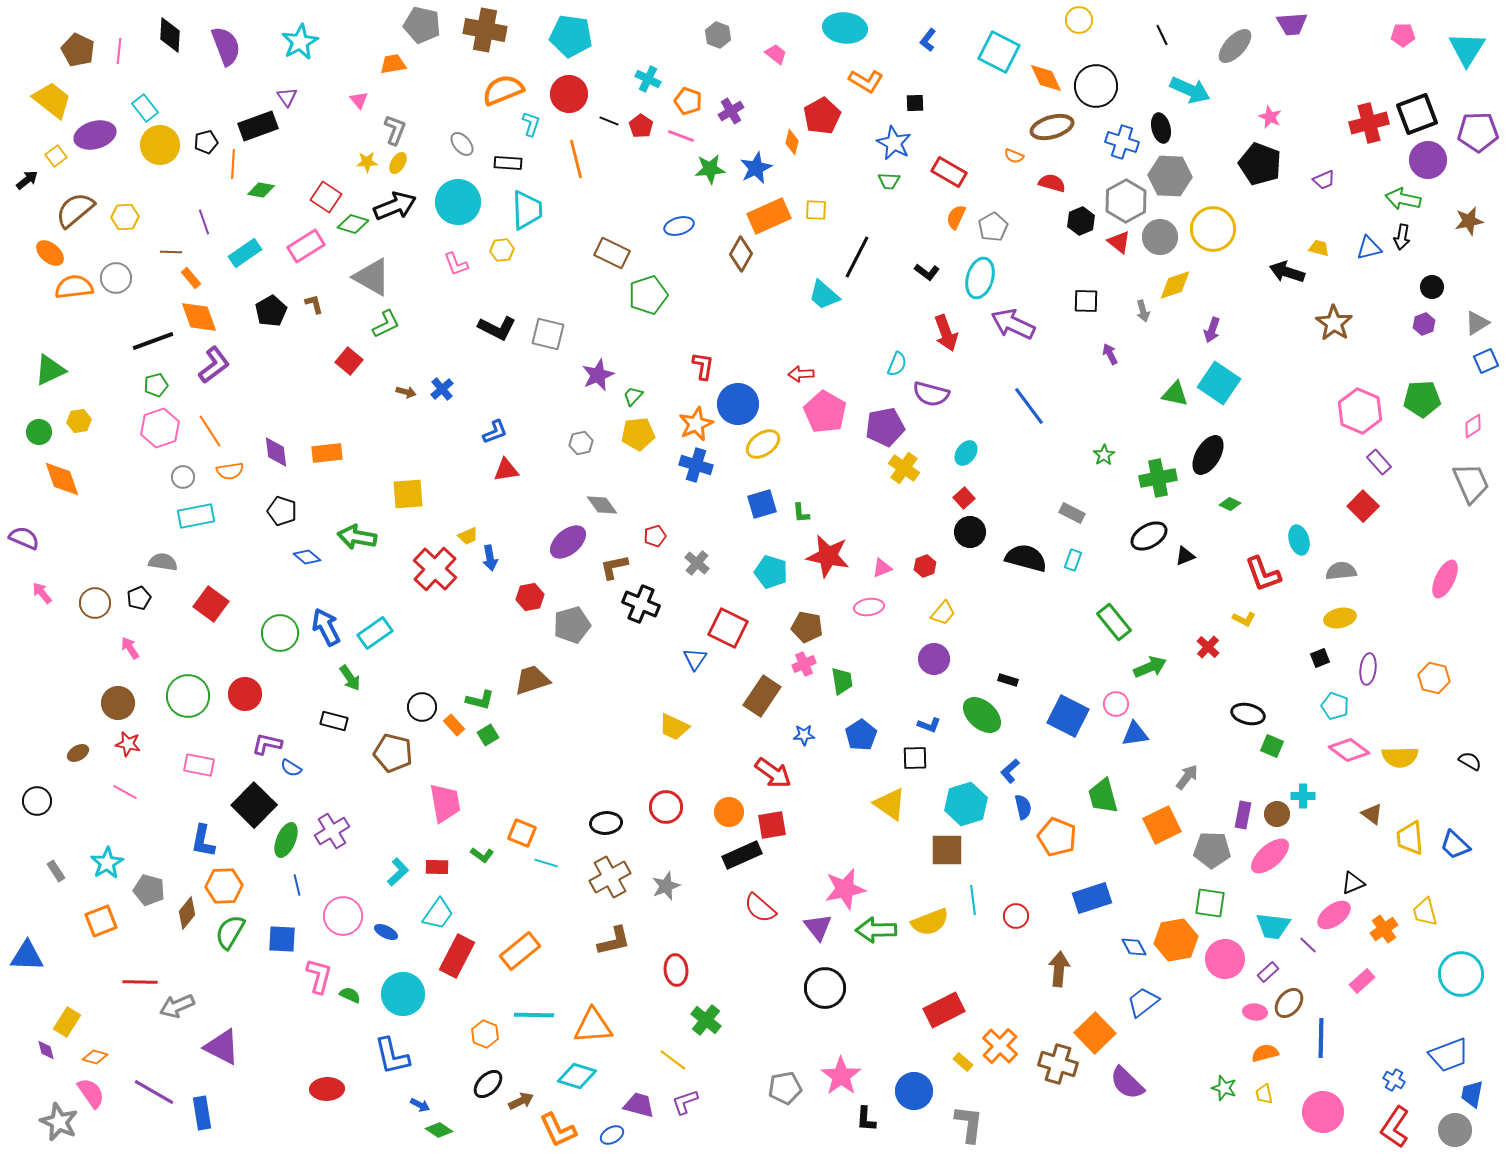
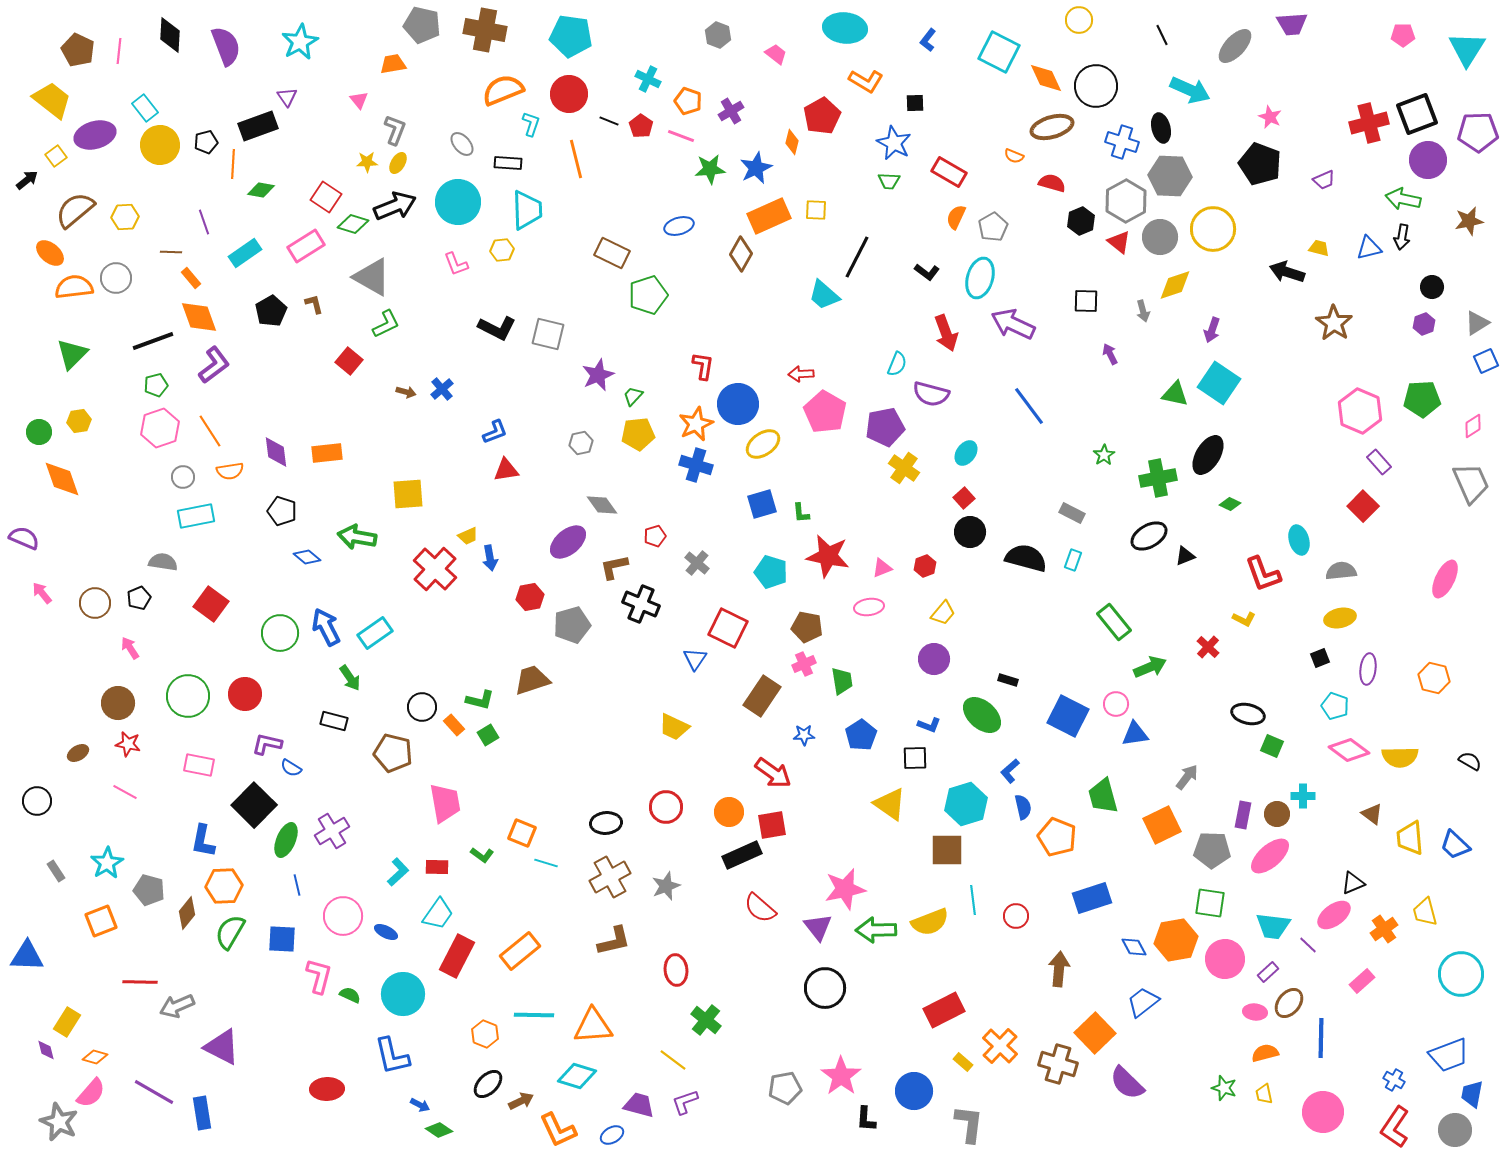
green triangle at (50, 370): moved 22 px right, 16 px up; rotated 20 degrees counterclockwise
pink semicircle at (91, 1093): rotated 76 degrees clockwise
